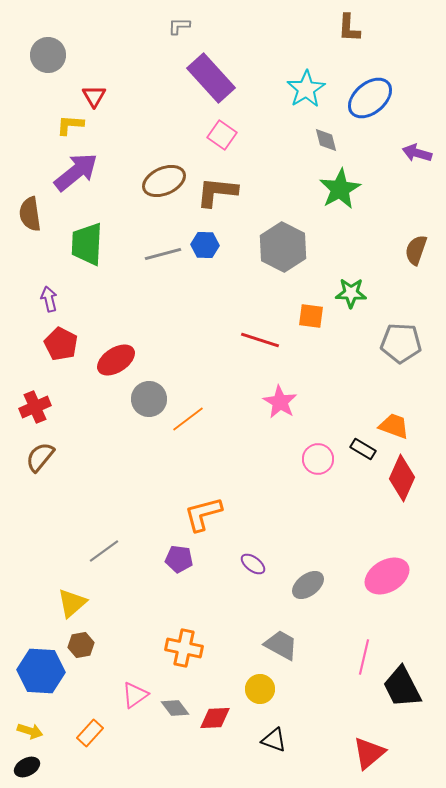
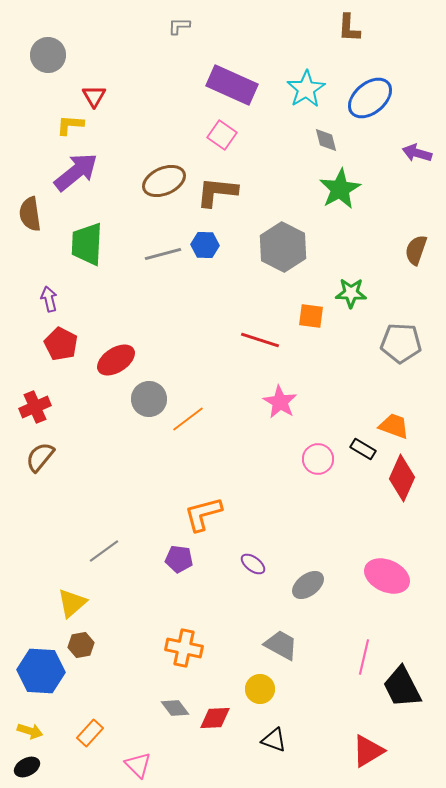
purple rectangle at (211, 78): moved 21 px right, 7 px down; rotated 24 degrees counterclockwise
pink ellipse at (387, 576): rotated 54 degrees clockwise
pink triangle at (135, 695): moved 3 px right, 70 px down; rotated 40 degrees counterclockwise
red triangle at (369, 753): moved 1 px left, 2 px up; rotated 9 degrees clockwise
